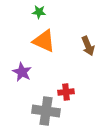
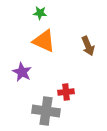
green star: moved 1 px right, 1 px down
